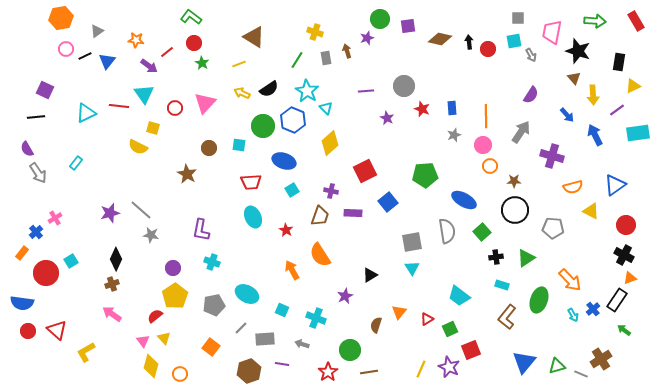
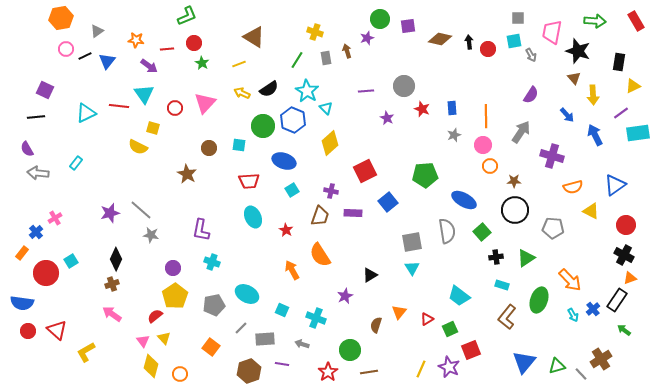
green L-shape at (191, 17): moved 4 px left, 1 px up; rotated 120 degrees clockwise
red line at (167, 52): moved 3 px up; rotated 32 degrees clockwise
purple line at (617, 110): moved 4 px right, 3 px down
gray arrow at (38, 173): rotated 130 degrees clockwise
red trapezoid at (251, 182): moved 2 px left, 1 px up
gray line at (581, 374): rotated 24 degrees clockwise
